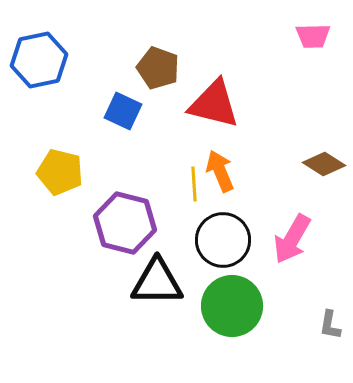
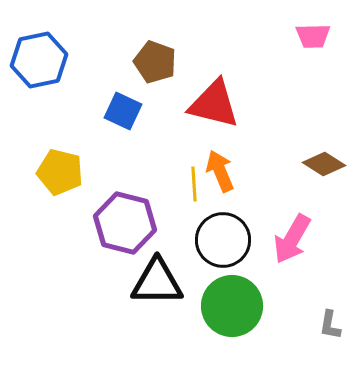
brown pentagon: moved 3 px left, 6 px up
